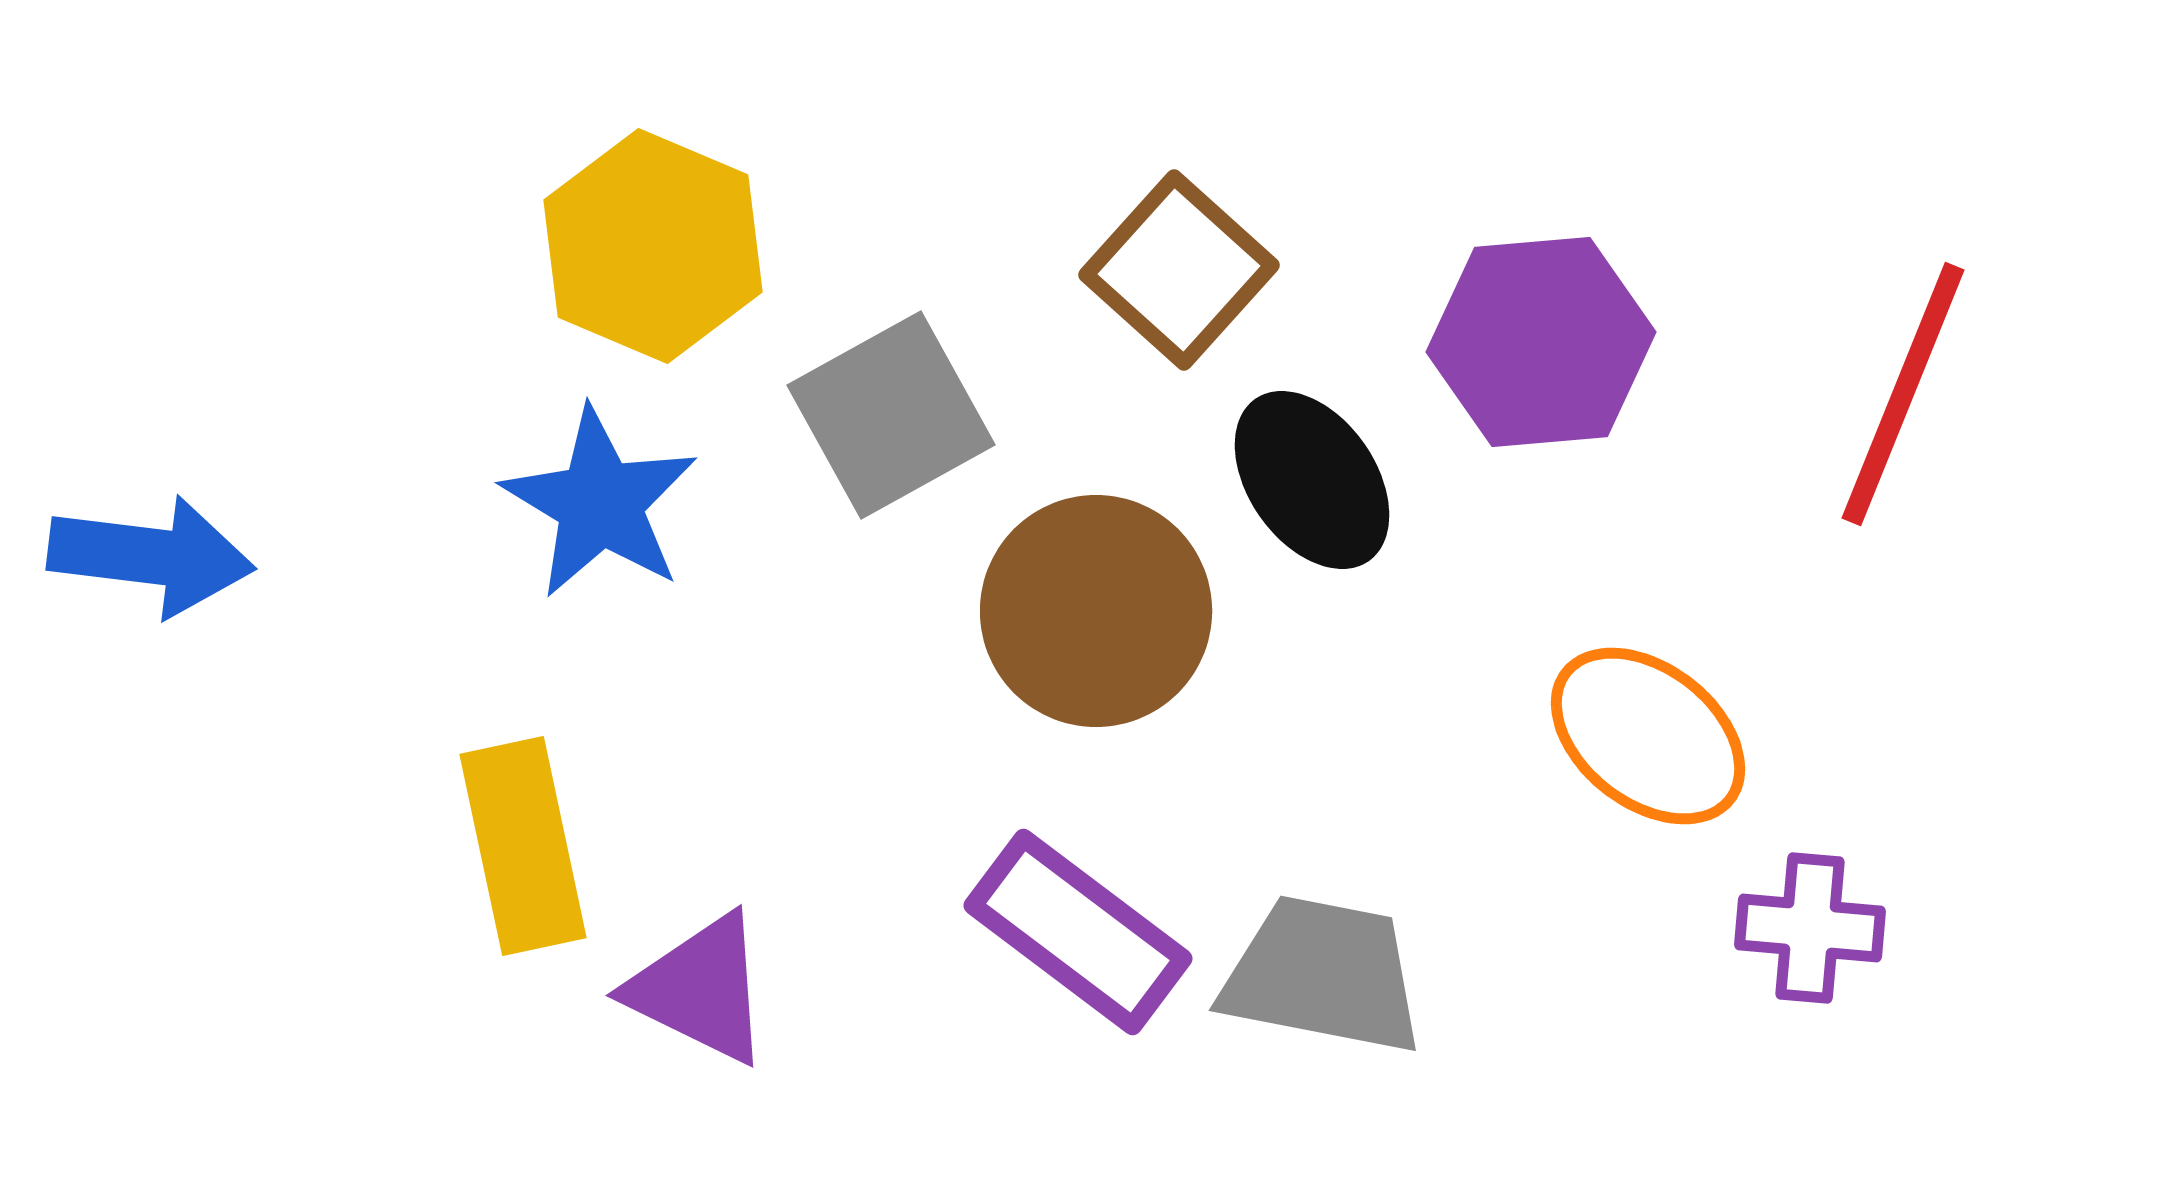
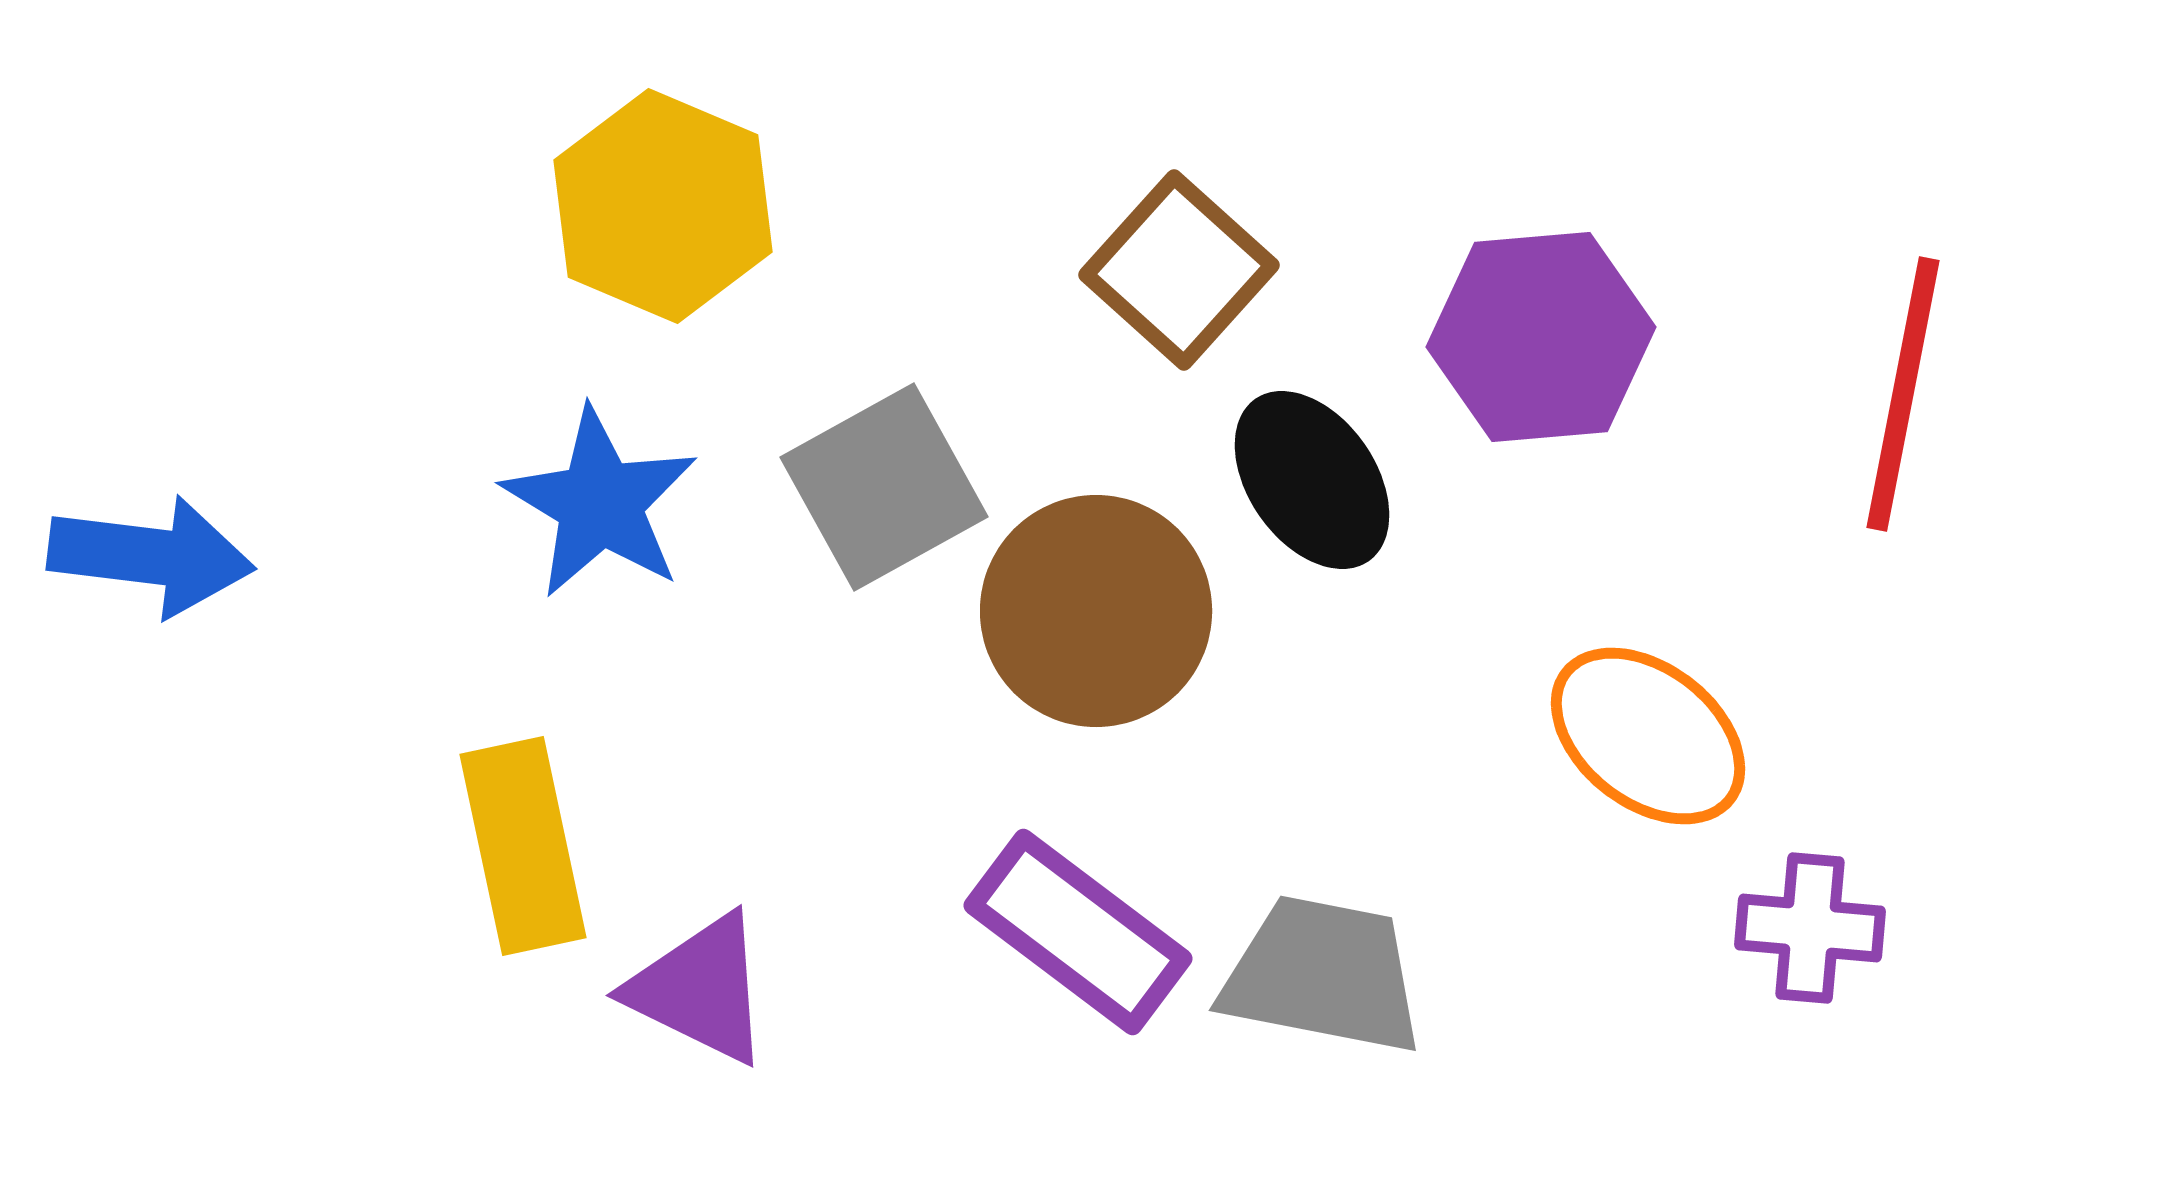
yellow hexagon: moved 10 px right, 40 px up
purple hexagon: moved 5 px up
red line: rotated 11 degrees counterclockwise
gray square: moved 7 px left, 72 px down
